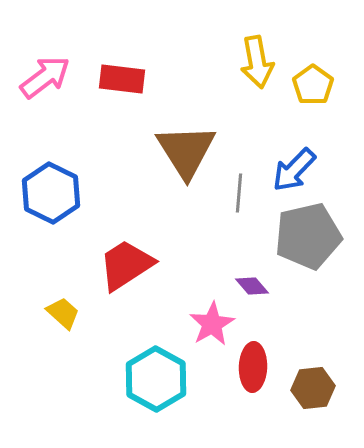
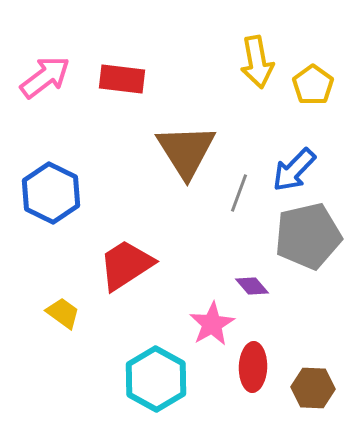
gray line: rotated 15 degrees clockwise
yellow trapezoid: rotated 6 degrees counterclockwise
brown hexagon: rotated 9 degrees clockwise
